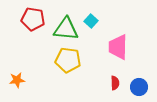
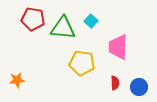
green triangle: moved 3 px left, 1 px up
yellow pentagon: moved 14 px right, 3 px down
